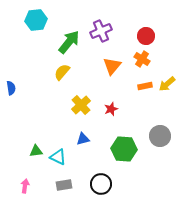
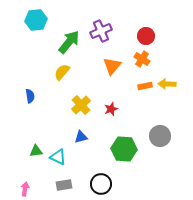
yellow arrow: rotated 42 degrees clockwise
blue semicircle: moved 19 px right, 8 px down
blue triangle: moved 2 px left, 2 px up
pink arrow: moved 3 px down
